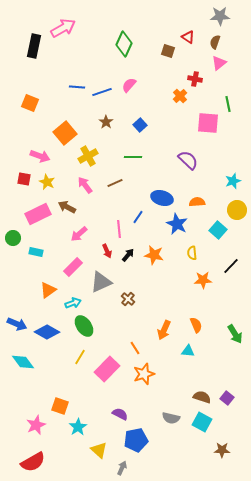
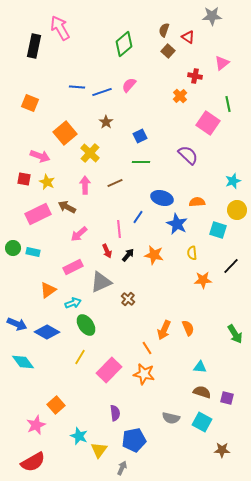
gray star at (220, 16): moved 8 px left
pink arrow at (63, 28): moved 3 px left; rotated 90 degrees counterclockwise
brown semicircle at (215, 42): moved 51 px left, 12 px up
green diamond at (124, 44): rotated 25 degrees clockwise
brown square at (168, 51): rotated 24 degrees clockwise
pink triangle at (219, 63): moved 3 px right
red cross at (195, 79): moved 3 px up
pink square at (208, 123): rotated 30 degrees clockwise
blue square at (140, 125): moved 11 px down; rotated 16 degrees clockwise
yellow cross at (88, 156): moved 2 px right, 3 px up; rotated 18 degrees counterclockwise
green line at (133, 157): moved 8 px right, 5 px down
purple semicircle at (188, 160): moved 5 px up
pink arrow at (85, 185): rotated 36 degrees clockwise
cyan square at (218, 230): rotated 24 degrees counterclockwise
green circle at (13, 238): moved 10 px down
cyan rectangle at (36, 252): moved 3 px left
pink rectangle at (73, 267): rotated 18 degrees clockwise
orange semicircle at (196, 325): moved 8 px left, 3 px down
green ellipse at (84, 326): moved 2 px right, 1 px up
orange line at (135, 348): moved 12 px right
cyan triangle at (188, 351): moved 12 px right, 16 px down
pink rectangle at (107, 369): moved 2 px right, 1 px down
orange star at (144, 374): rotated 30 degrees clockwise
brown semicircle at (202, 397): moved 5 px up
purple square at (227, 398): rotated 24 degrees counterclockwise
orange square at (60, 406): moved 4 px left, 1 px up; rotated 30 degrees clockwise
purple semicircle at (120, 414): moved 5 px left, 1 px up; rotated 56 degrees clockwise
cyan star at (78, 427): moved 1 px right, 9 px down; rotated 18 degrees counterclockwise
blue pentagon at (136, 440): moved 2 px left
yellow triangle at (99, 450): rotated 24 degrees clockwise
